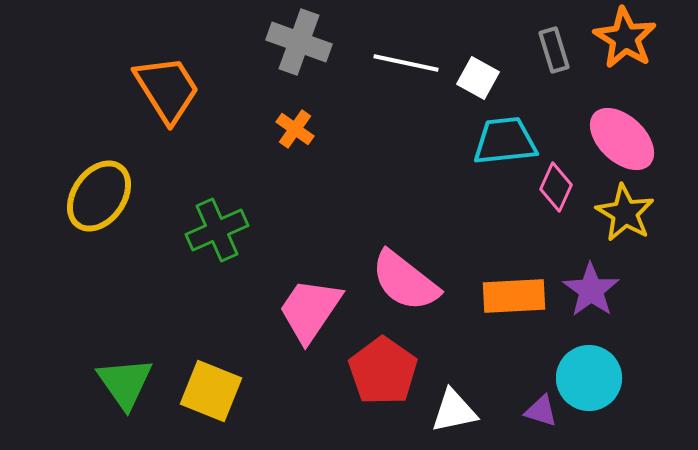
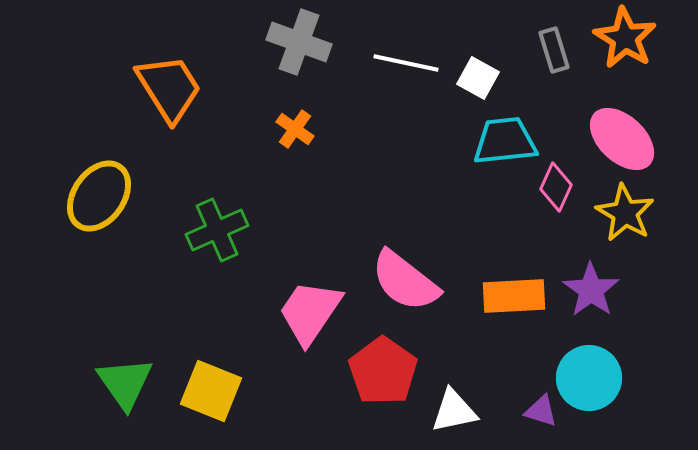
orange trapezoid: moved 2 px right, 1 px up
pink trapezoid: moved 2 px down
